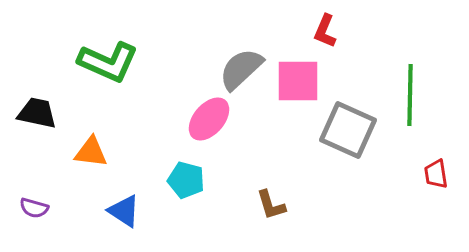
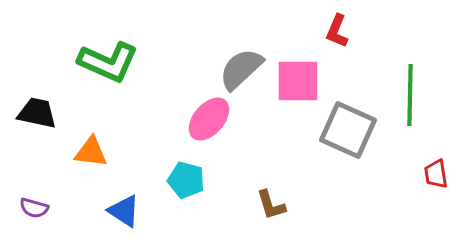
red L-shape: moved 12 px right
